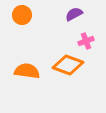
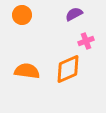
orange diamond: moved 4 px down; rotated 44 degrees counterclockwise
